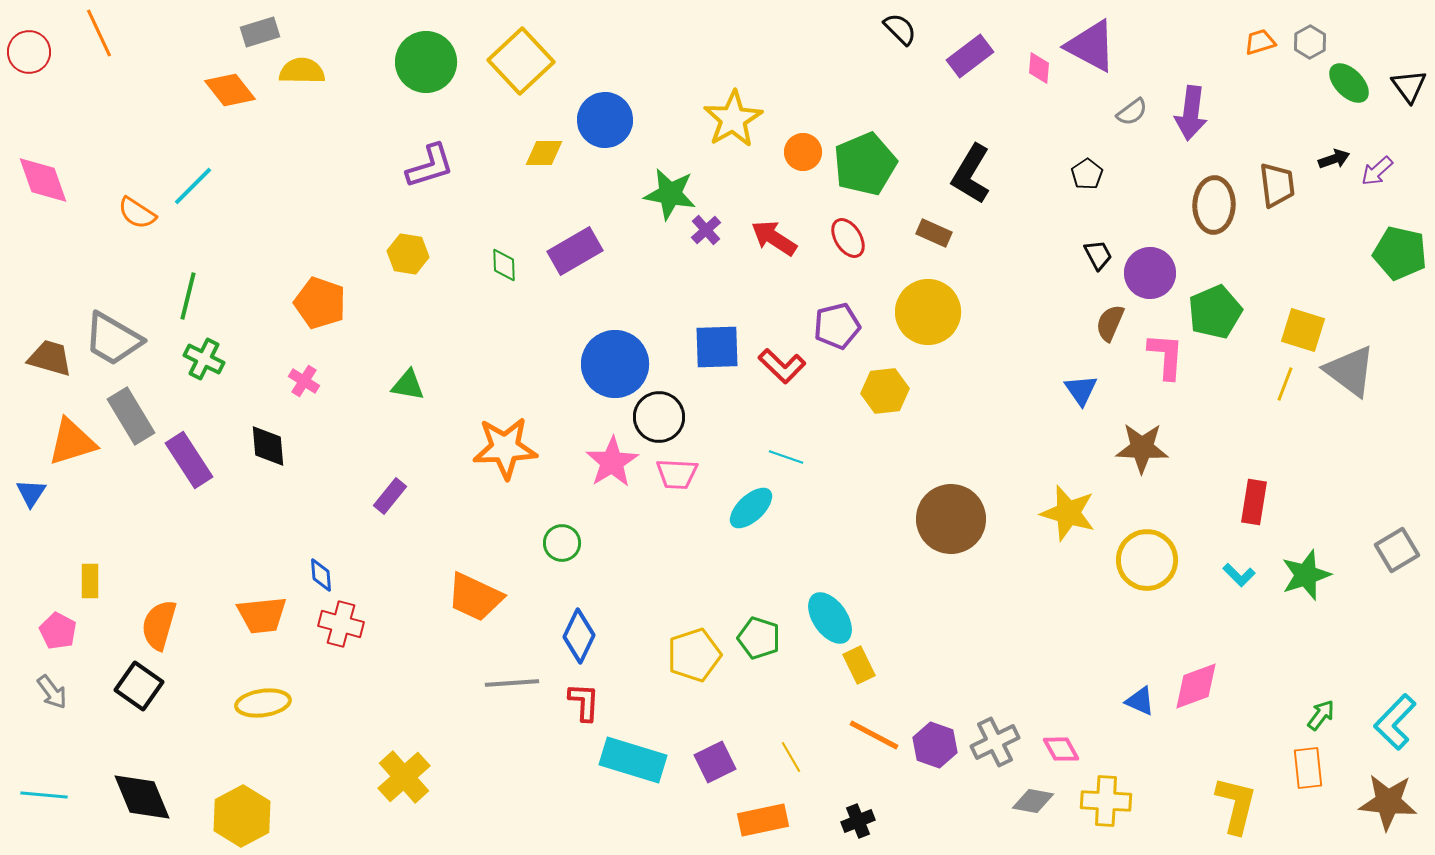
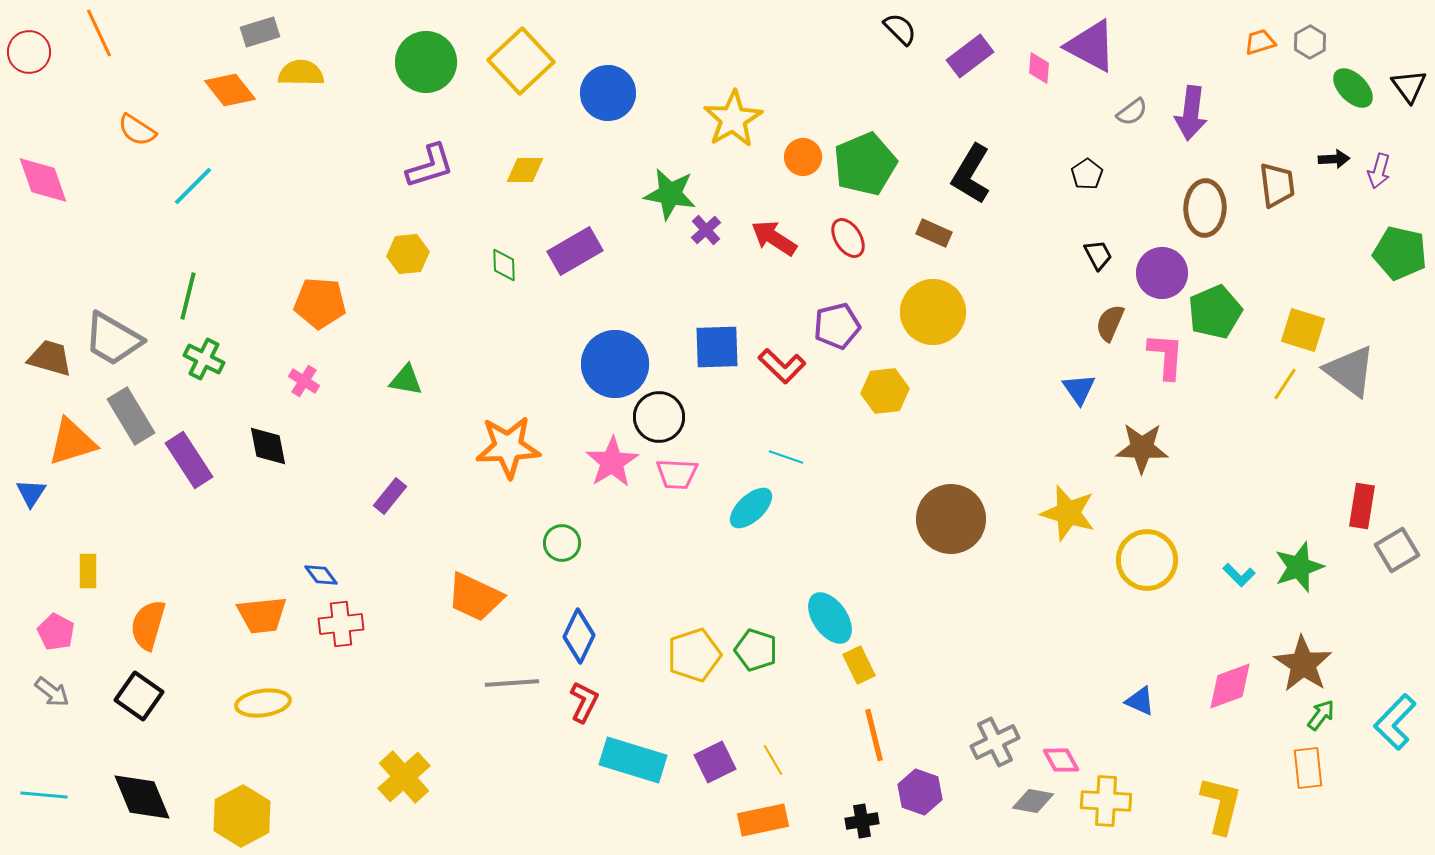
yellow semicircle at (302, 71): moved 1 px left, 2 px down
green ellipse at (1349, 83): moved 4 px right, 5 px down
blue circle at (605, 120): moved 3 px right, 27 px up
orange circle at (803, 152): moved 5 px down
yellow diamond at (544, 153): moved 19 px left, 17 px down
black arrow at (1334, 159): rotated 16 degrees clockwise
purple arrow at (1377, 171): moved 2 px right; rotated 32 degrees counterclockwise
brown ellipse at (1214, 205): moved 9 px left, 3 px down
orange semicircle at (137, 213): moved 83 px up
yellow hexagon at (408, 254): rotated 15 degrees counterclockwise
purple circle at (1150, 273): moved 12 px right
orange pentagon at (320, 303): rotated 15 degrees counterclockwise
yellow circle at (928, 312): moved 5 px right
yellow line at (1285, 384): rotated 12 degrees clockwise
green triangle at (408, 385): moved 2 px left, 5 px up
blue triangle at (1081, 390): moved 2 px left, 1 px up
black diamond at (268, 446): rotated 6 degrees counterclockwise
orange star at (505, 448): moved 3 px right, 1 px up
red rectangle at (1254, 502): moved 108 px right, 4 px down
blue diamond at (321, 575): rotated 32 degrees counterclockwise
green star at (1306, 575): moved 7 px left, 8 px up
yellow rectangle at (90, 581): moved 2 px left, 10 px up
red cross at (341, 624): rotated 21 degrees counterclockwise
orange semicircle at (159, 625): moved 11 px left
pink pentagon at (58, 631): moved 2 px left, 1 px down
green pentagon at (759, 638): moved 3 px left, 12 px down
black square at (139, 686): moved 10 px down
pink diamond at (1196, 686): moved 34 px right
gray arrow at (52, 692): rotated 15 degrees counterclockwise
red L-shape at (584, 702): rotated 24 degrees clockwise
orange line at (874, 735): rotated 48 degrees clockwise
purple hexagon at (935, 745): moved 15 px left, 47 px down
pink diamond at (1061, 749): moved 11 px down
yellow line at (791, 757): moved 18 px left, 3 px down
brown star at (1388, 802): moved 85 px left, 138 px up; rotated 28 degrees clockwise
yellow L-shape at (1236, 805): moved 15 px left
black cross at (858, 821): moved 4 px right; rotated 12 degrees clockwise
